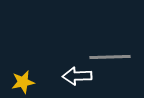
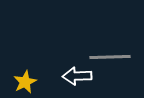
yellow star: moved 2 px right; rotated 15 degrees counterclockwise
